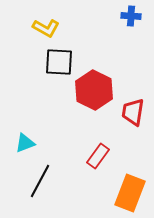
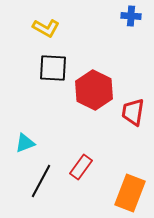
black square: moved 6 px left, 6 px down
red rectangle: moved 17 px left, 11 px down
black line: moved 1 px right
